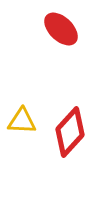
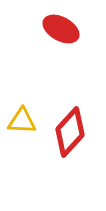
red ellipse: rotated 15 degrees counterclockwise
